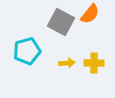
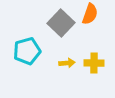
orange semicircle: rotated 20 degrees counterclockwise
gray square: moved 1 px down; rotated 16 degrees clockwise
